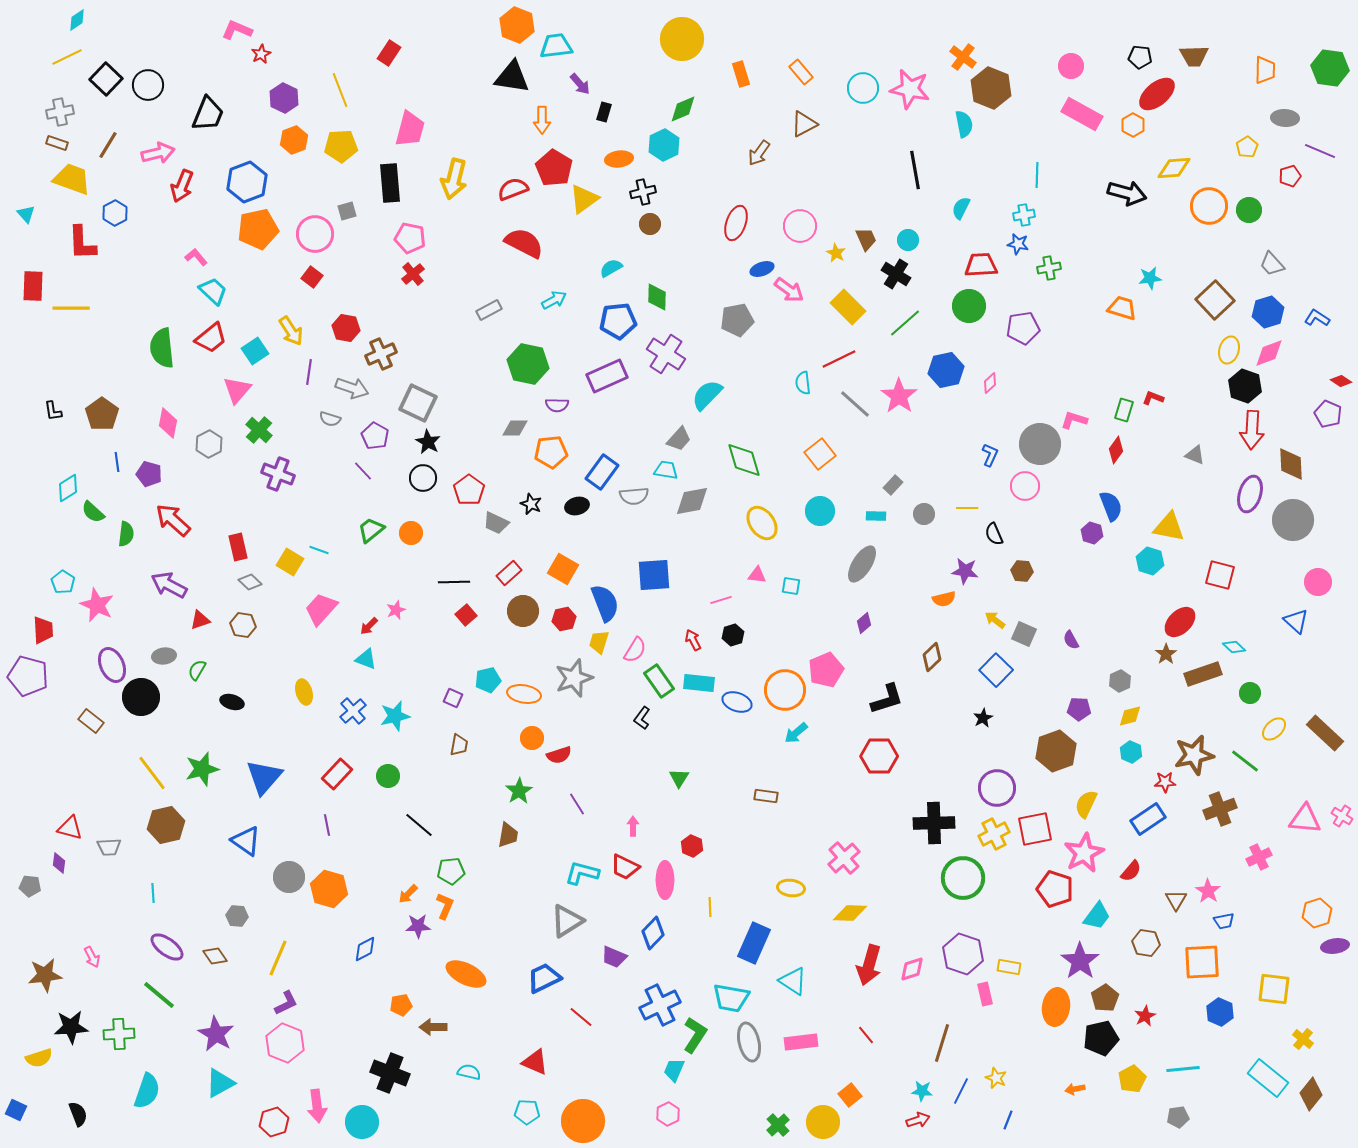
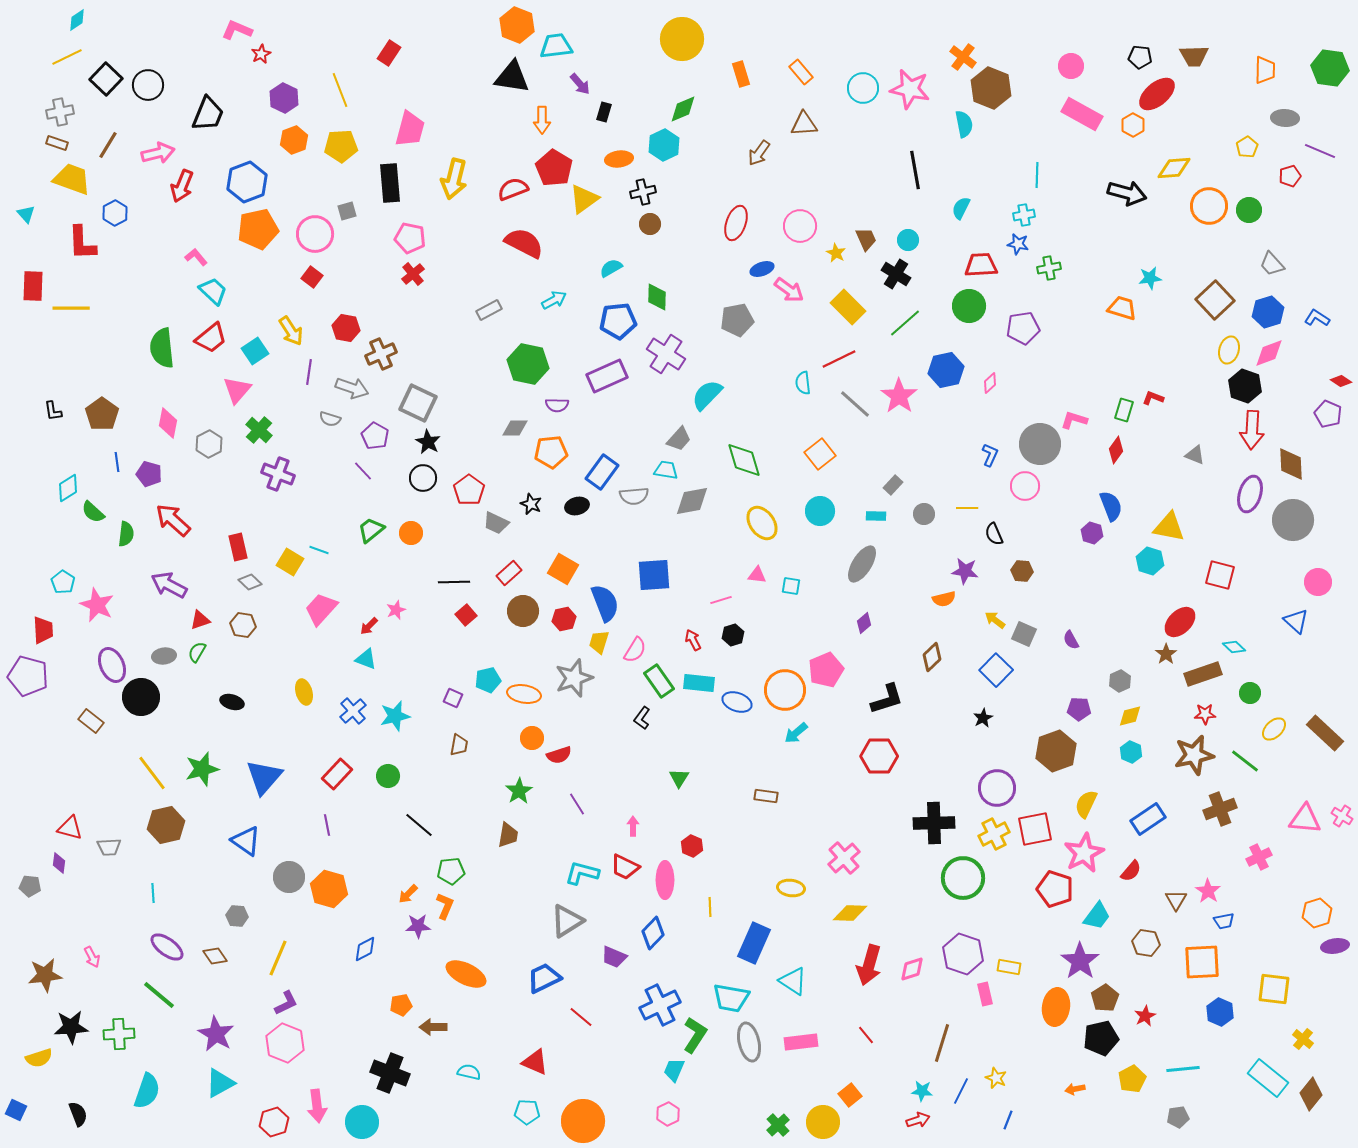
brown triangle at (804, 124): rotated 24 degrees clockwise
green semicircle at (197, 670): moved 18 px up
red star at (1165, 782): moved 40 px right, 68 px up
